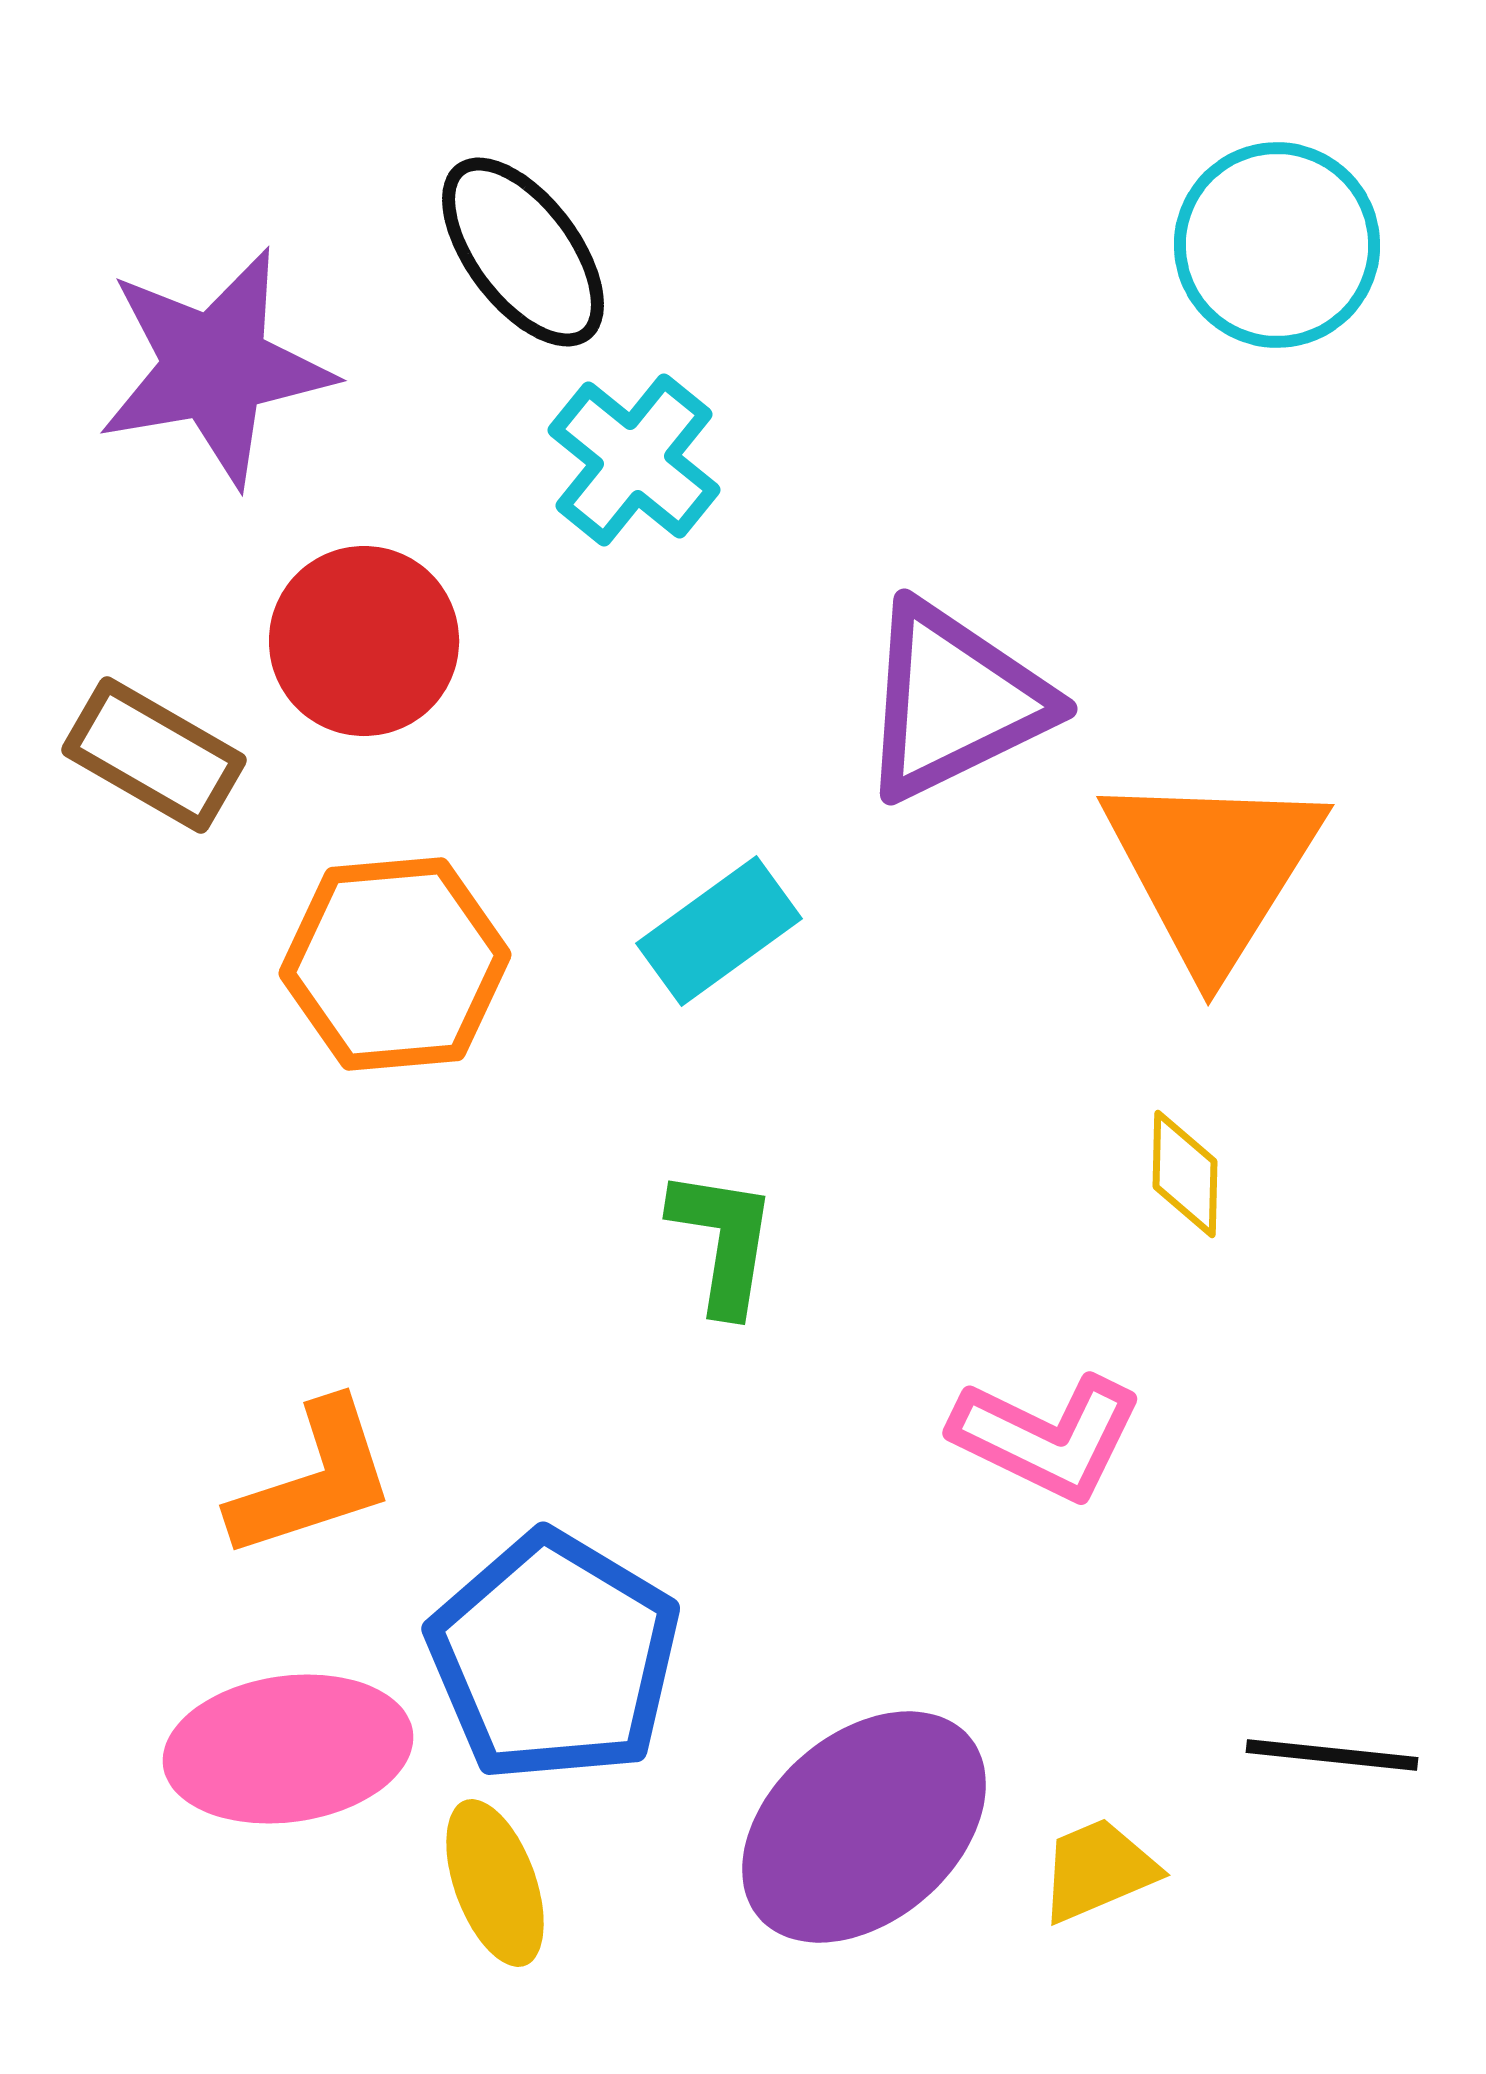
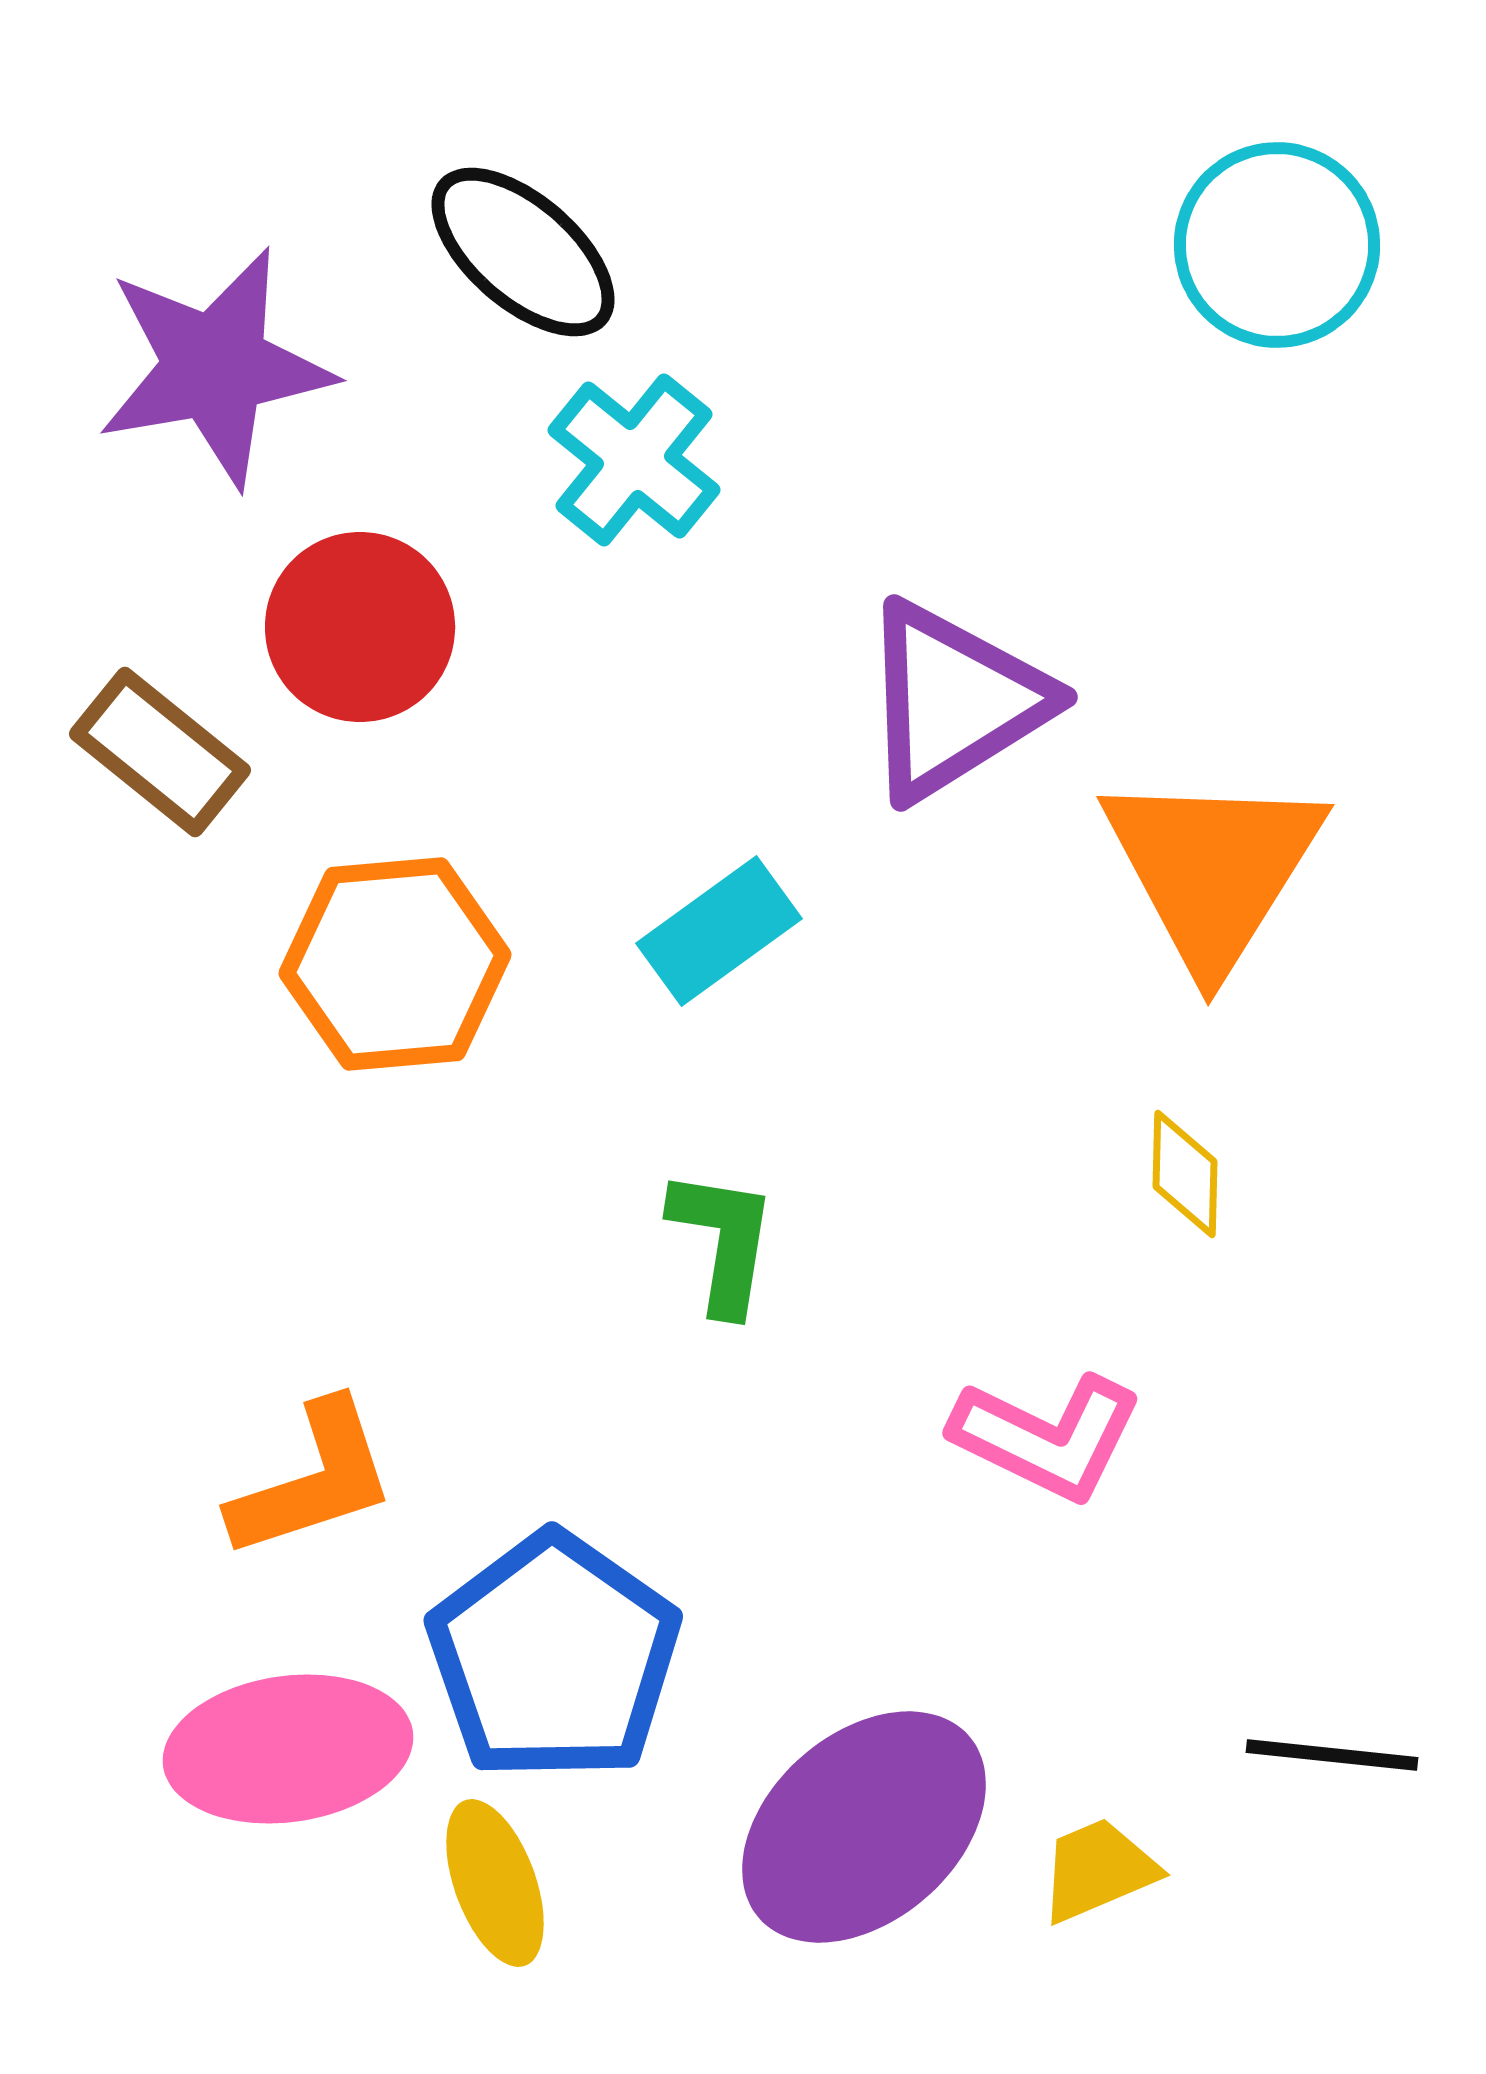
black ellipse: rotated 12 degrees counterclockwise
red circle: moved 4 px left, 14 px up
purple triangle: rotated 6 degrees counterclockwise
brown rectangle: moved 6 px right, 3 px up; rotated 9 degrees clockwise
blue pentagon: rotated 4 degrees clockwise
